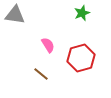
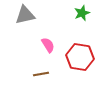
gray triangle: moved 10 px right; rotated 20 degrees counterclockwise
red hexagon: moved 1 px left, 1 px up; rotated 24 degrees clockwise
brown line: rotated 49 degrees counterclockwise
